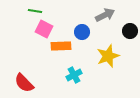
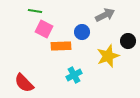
black circle: moved 2 px left, 10 px down
